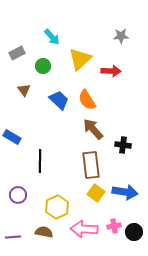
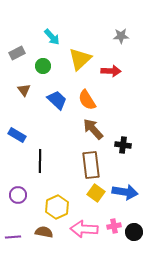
blue trapezoid: moved 2 px left
blue rectangle: moved 5 px right, 2 px up
